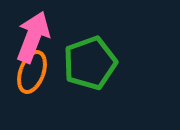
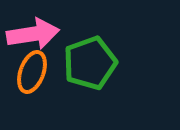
pink arrow: moved 3 px up; rotated 60 degrees clockwise
